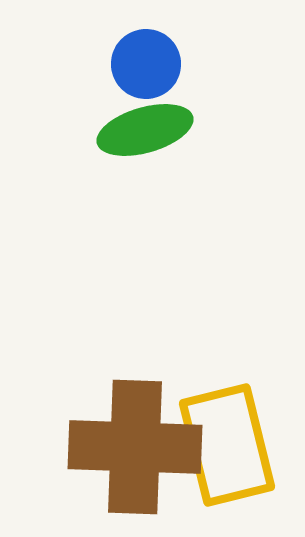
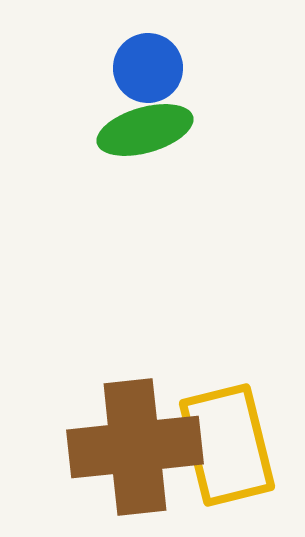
blue circle: moved 2 px right, 4 px down
brown cross: rotated 8 degrees counterclockwise
